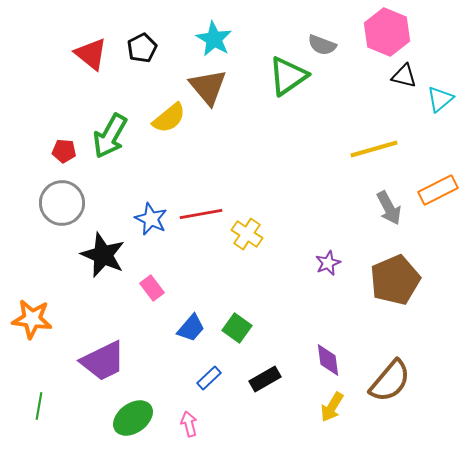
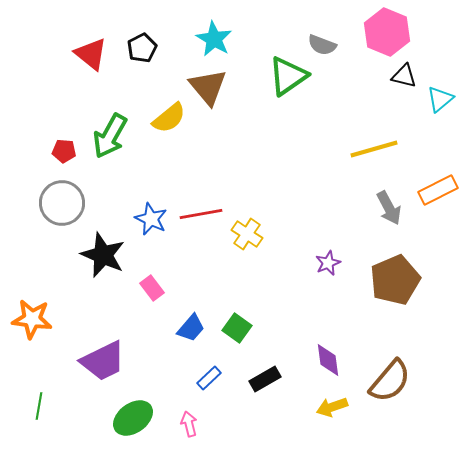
yellow arrow: rotated 40 degrees clockwise
